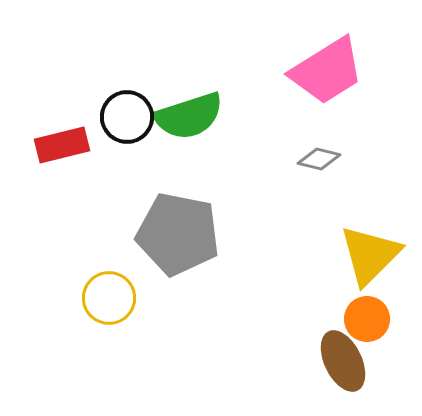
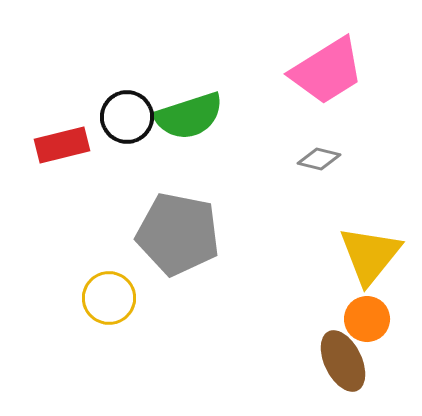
yellow triangle: rotated 6 degrees counterclockwise
